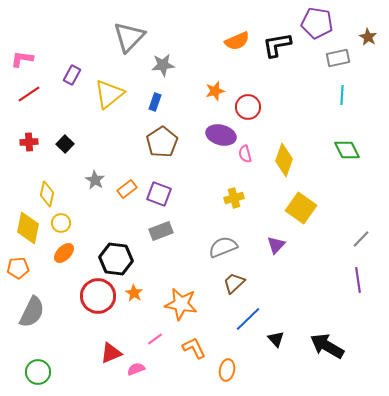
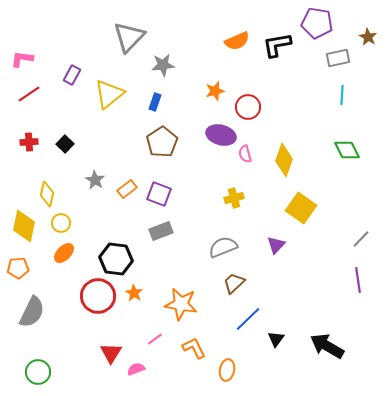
yellow diamond at (28, 228): moved 4 px left, 2 px up
black triangle at (276, 339): rotated 18 degrees clockwise
red triangle at (111, 353): rotated 35 degrees counterclockwise
